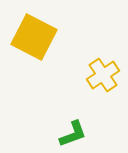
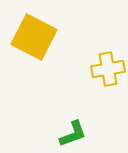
yellow cross: moved 5 px right, 6 px up; rotated 24 degrees clockwise
